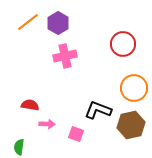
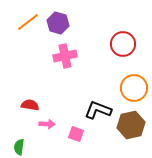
purple hexagon: rotated 15 degrees counterclockwise
